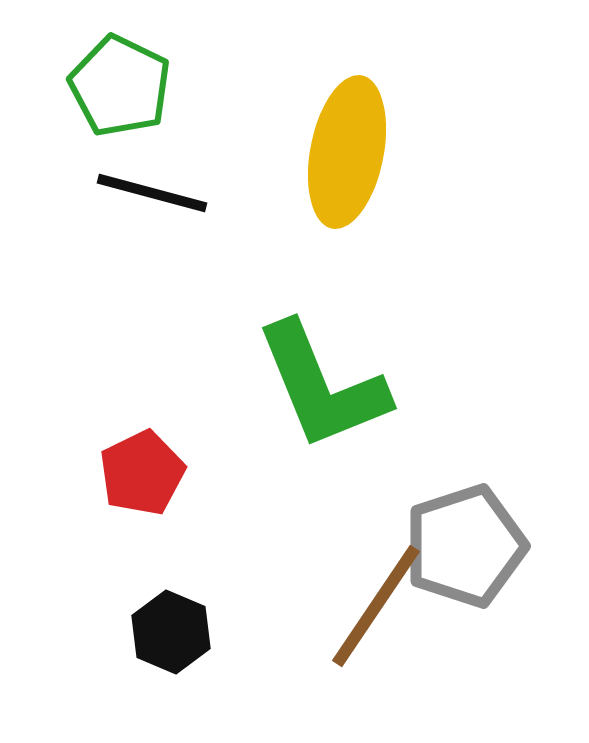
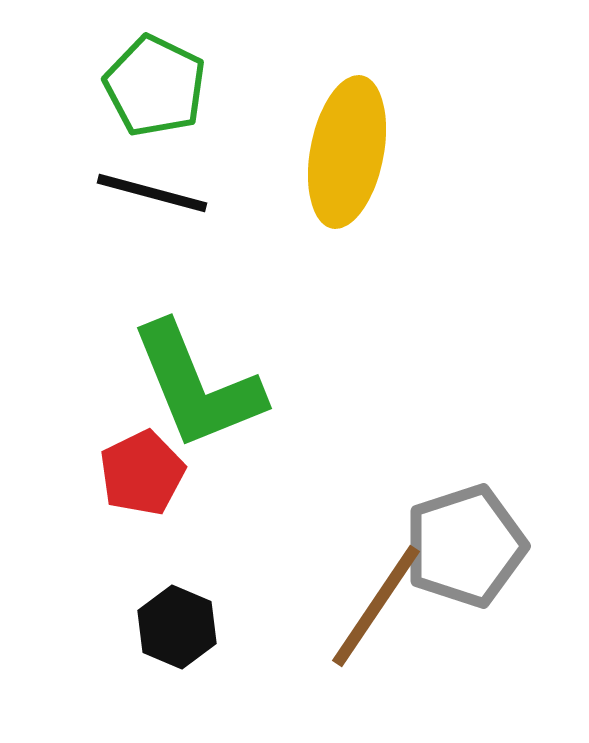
green pentagon: moved 35 px right
green L-shape: moved 125 px left
black hexagon: moved 6 px right, 5 px up
